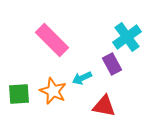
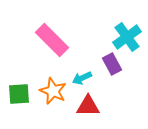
red triangle: moved 16 px left; rotated 10 degrees counterclockwise
